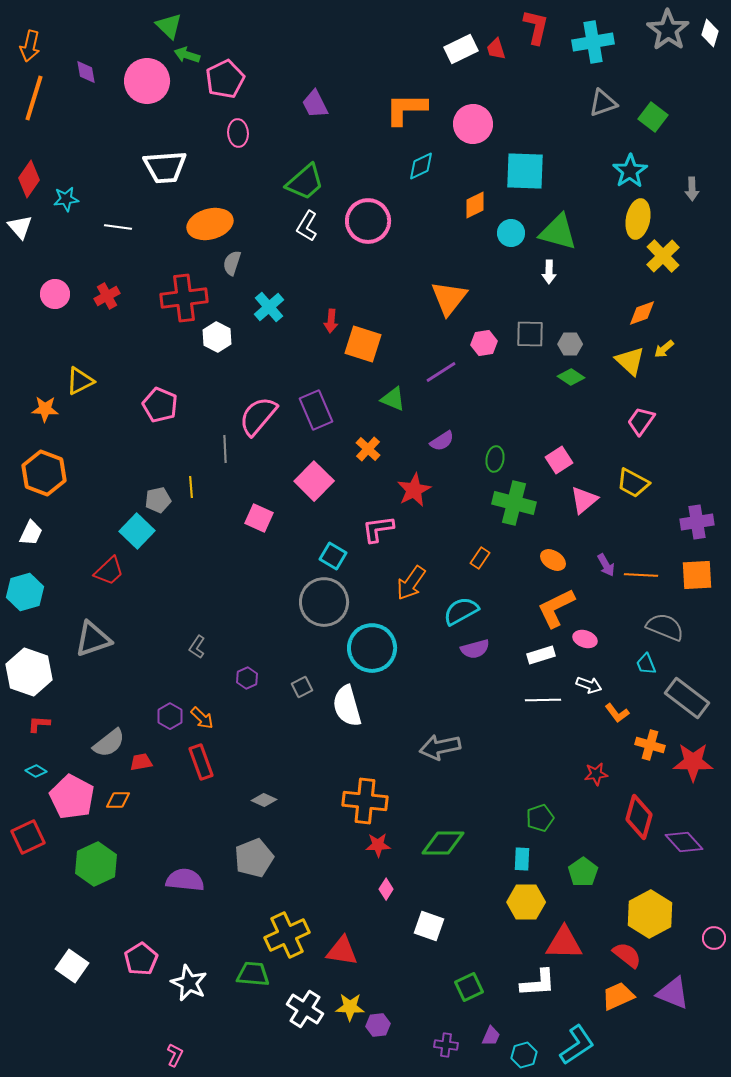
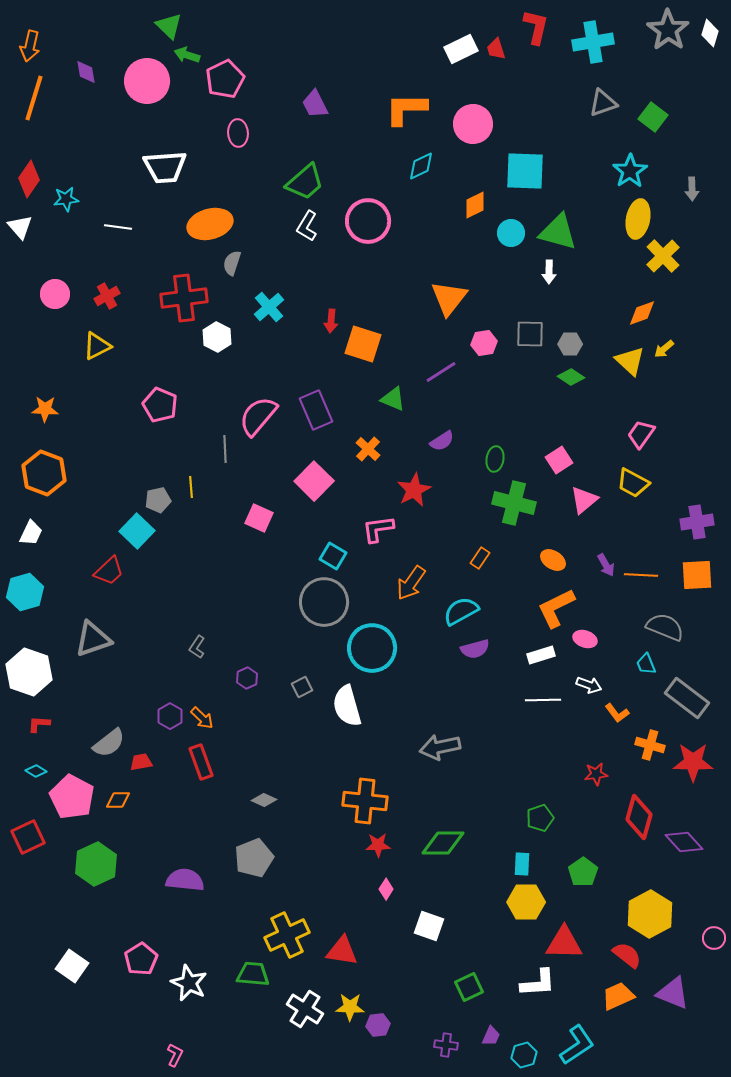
yellow triangle at (80, 381): moved 17 px right, 35 px up
pink trapezoid at (641, 421): moved 13 px down
cyan rectangle at (522, 859): moved 5 px down
